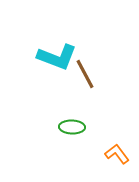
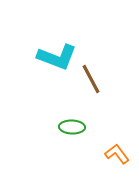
brown line: moved 6 px right, 5 px down
